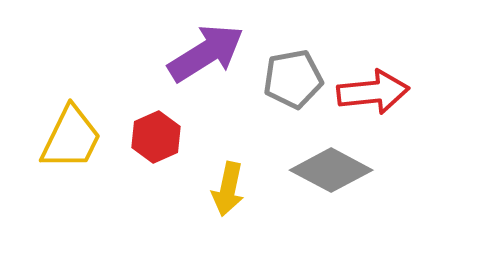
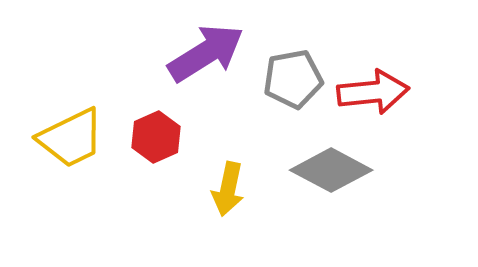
yellow trapezoid: rotated 38 degrees clockwise
